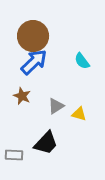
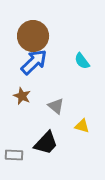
gray triangle: rotated 48 degrees counterclockwise
yellow triangle: moved 3 px right, 12 px down
